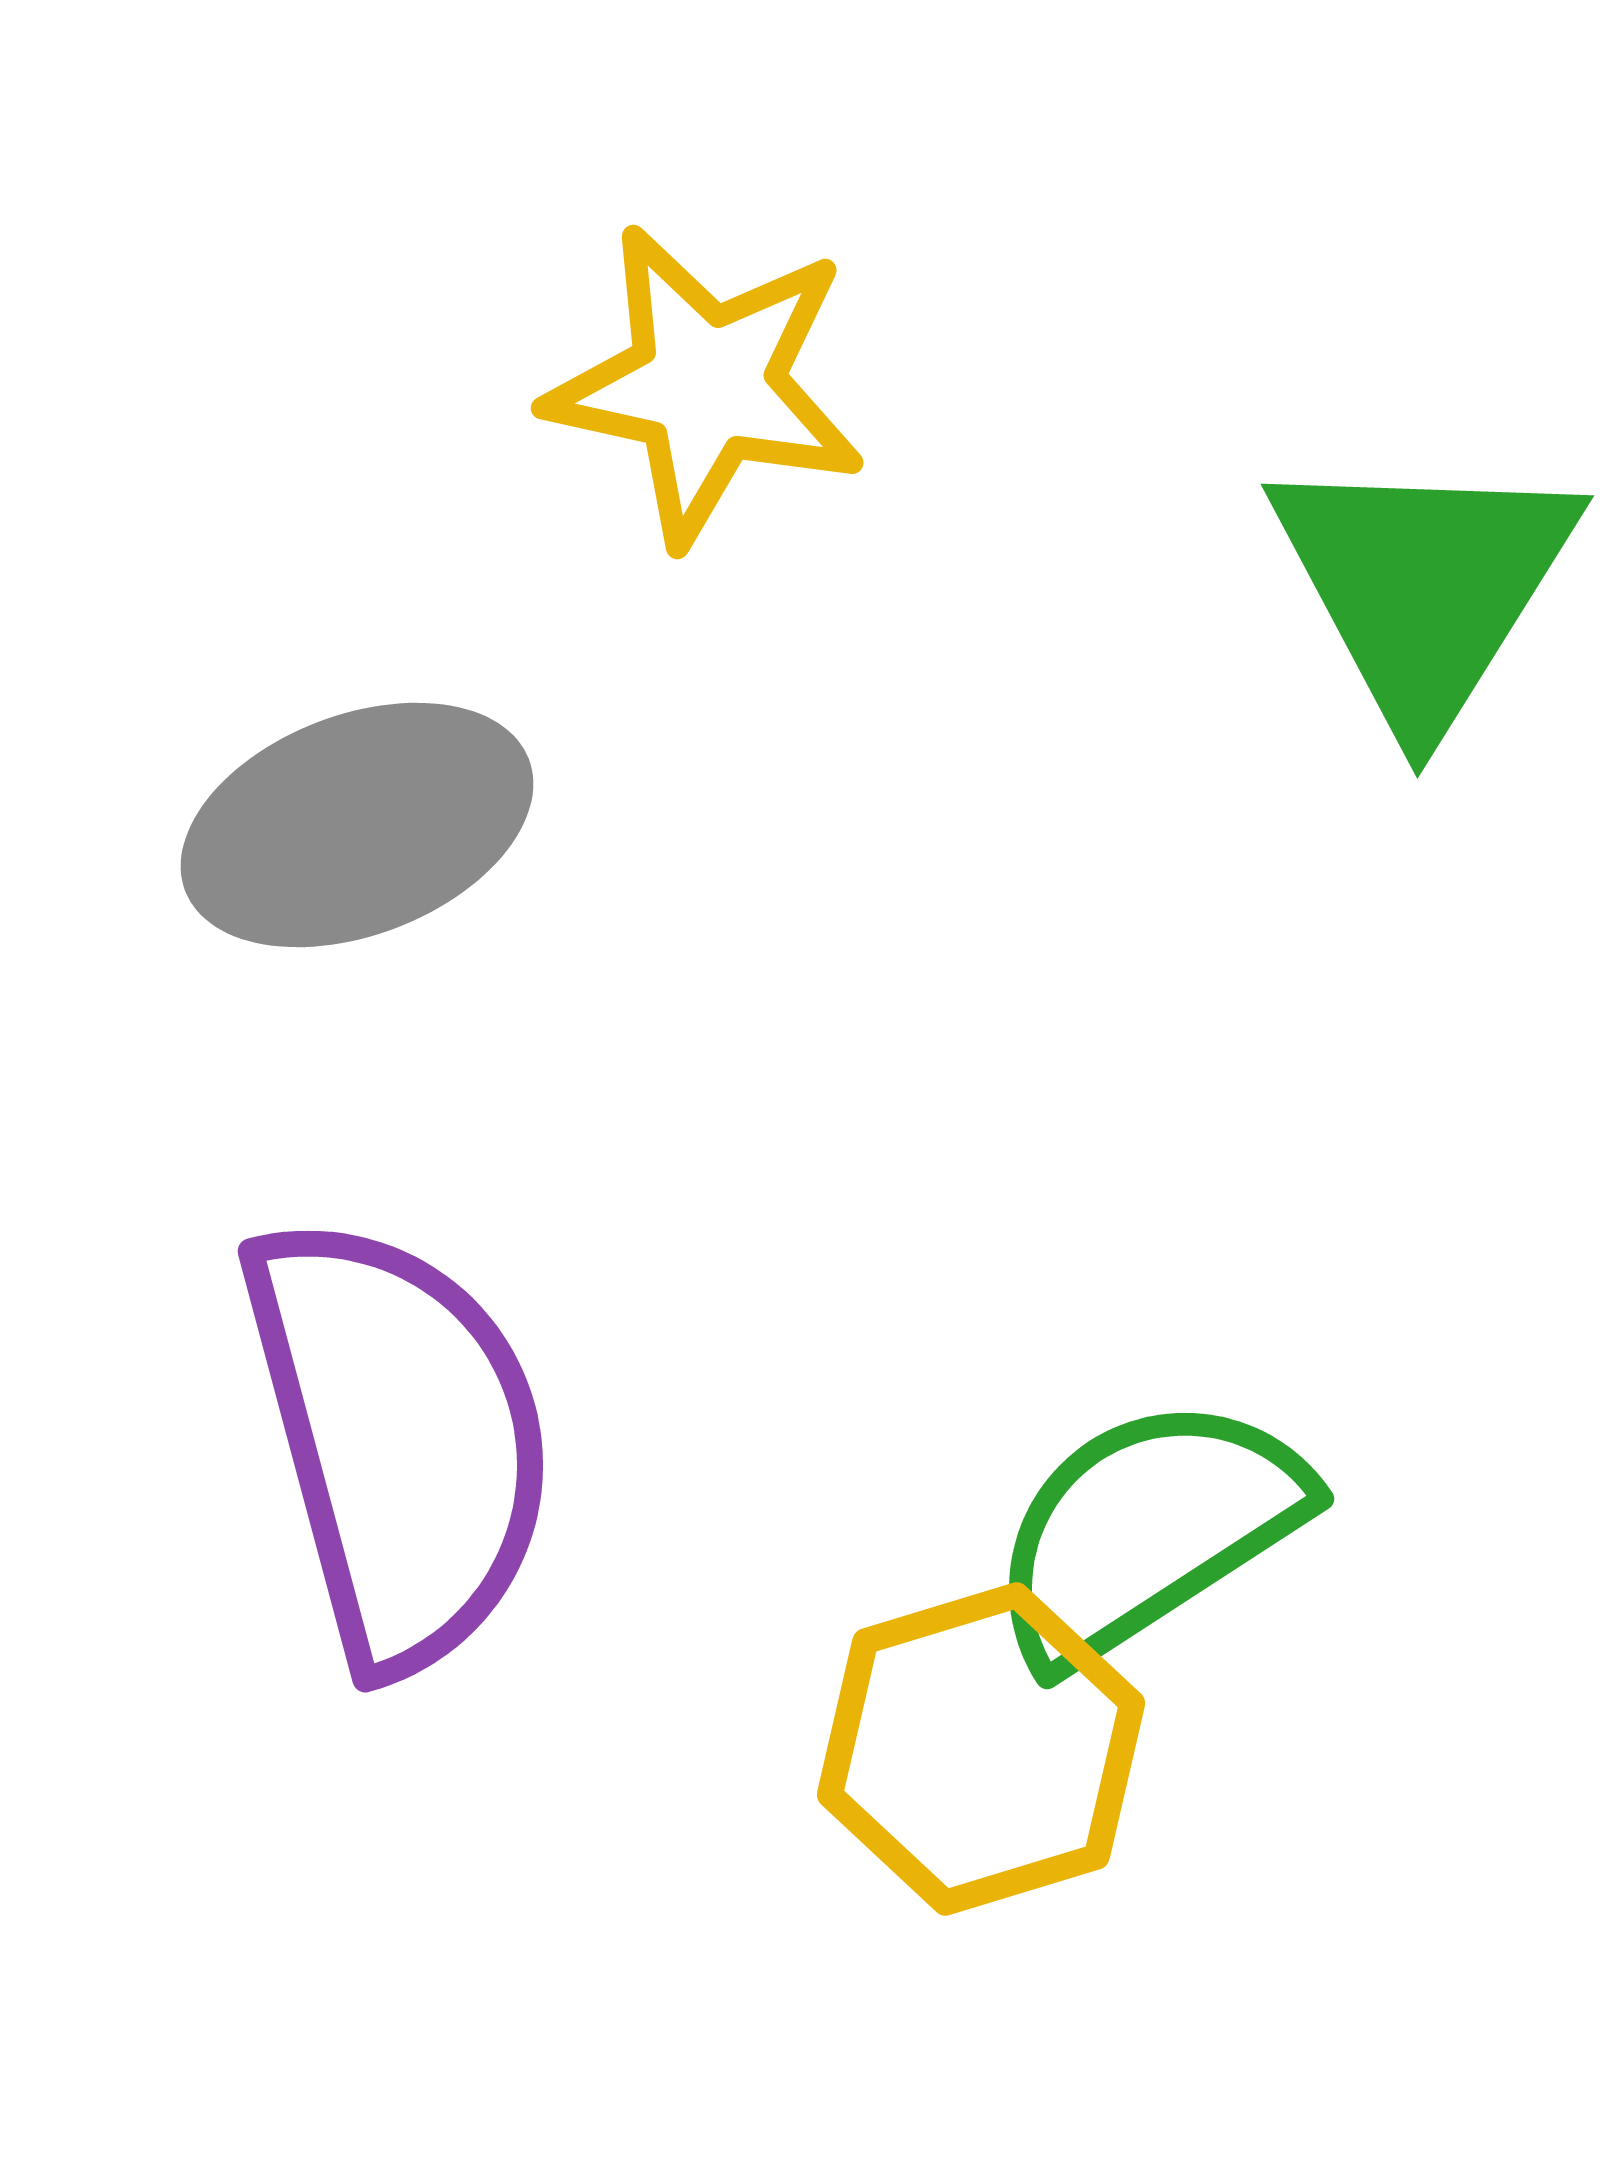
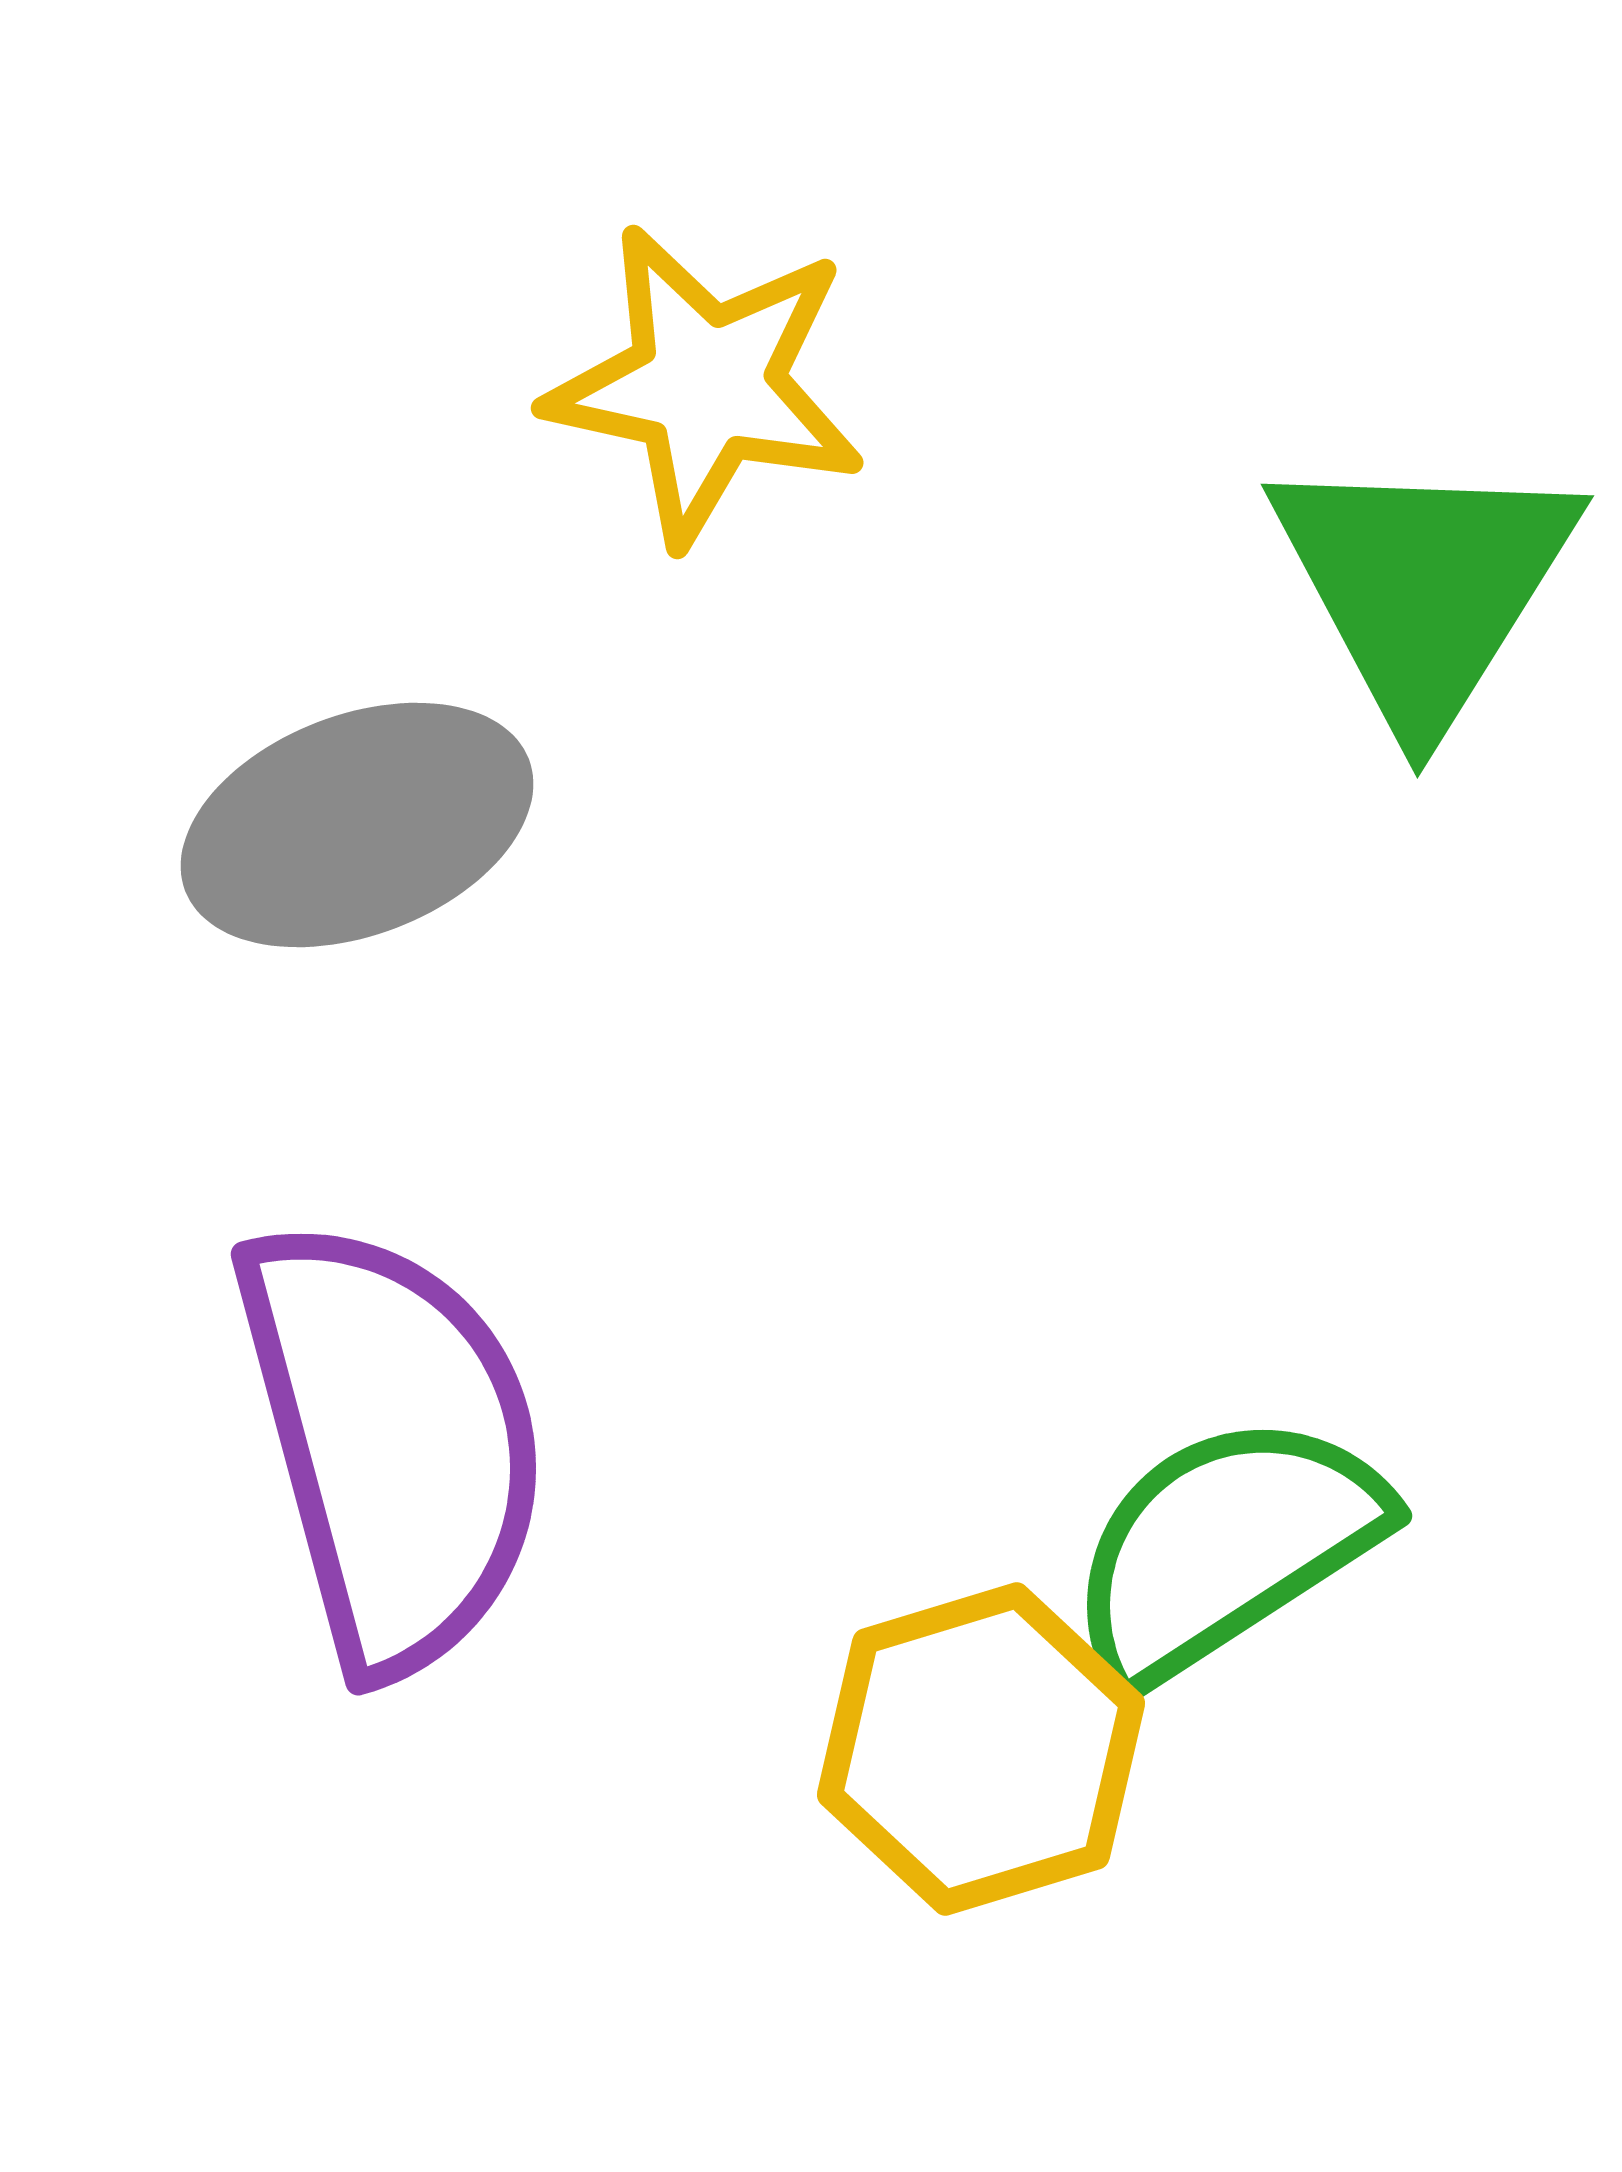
purple semicircle: moved 7 px left, 3 px down
green semicircle: moved 78 px right, 17 px down
